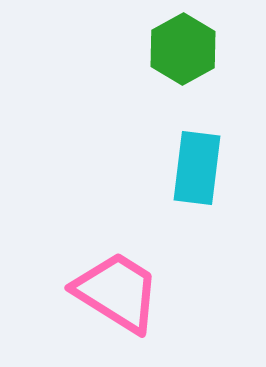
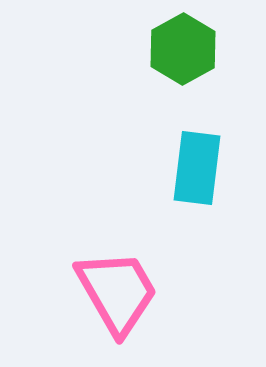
pink trapezoid: rotated 28 degrees clockwise
